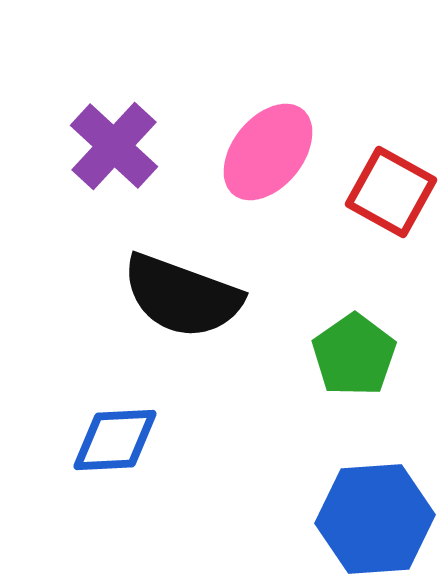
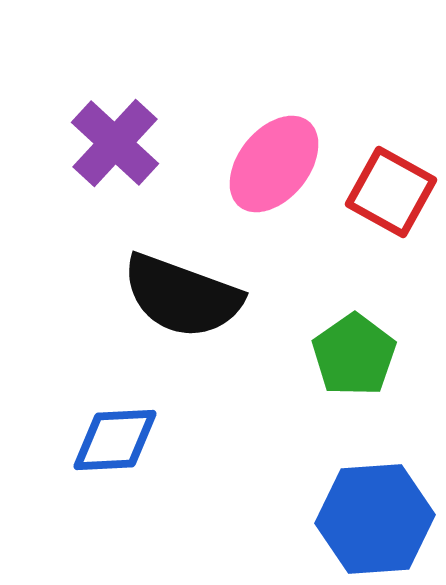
purple cross: moved 1 px right, 3 px up
pink ellipse: moved 6 px right, 12 px down
